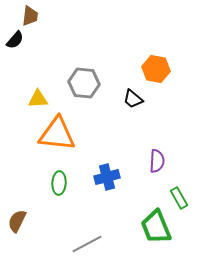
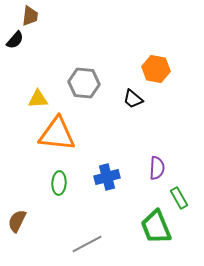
purple semicircle: moved 7 px down
